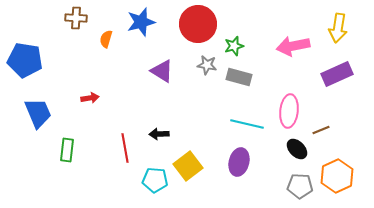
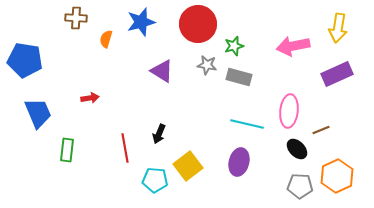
black arrow: rotated 66 degrees counterclockwise
